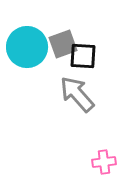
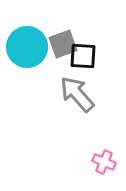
pink cross: rotated 30 degrees clockwise
